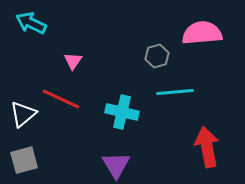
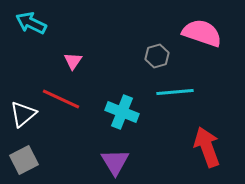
pink semicircle: rotated 24 degrees clockwise
cyan cross: rotated 8 degrees clockwise
red arrow: rotated 9 degrees counterclockwise
gray square: rotated 12 degrees counterclockwise
purple triangle: moved 1 px left, 3 px up
